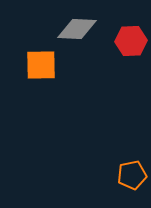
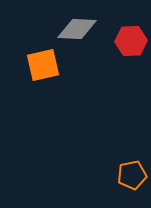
orange square: moved 2 px right; rotated 12 degrees counterclockwise
